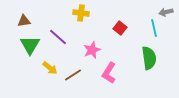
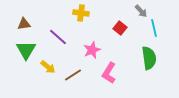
gray arrow: moved 25 px left, 1 px up; rotated 120 degrees counterclockwise
brown triangle: moved 3 px down
green triangle: moved 4 px left, 5 px down
yellow arrow: moved 2 px left, 1 px up
